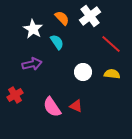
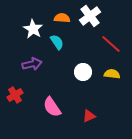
orange semicircle: rotated 42 degrees counterclockwise
red triangle: moved 13 px right, 10 px down; rotated 48 degrees counterclockwise
